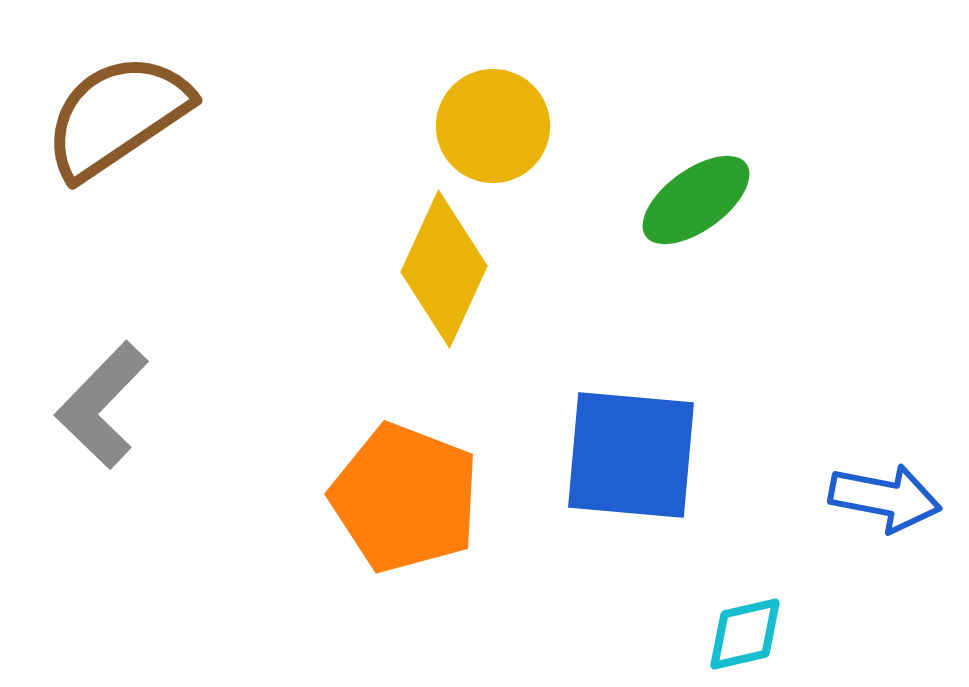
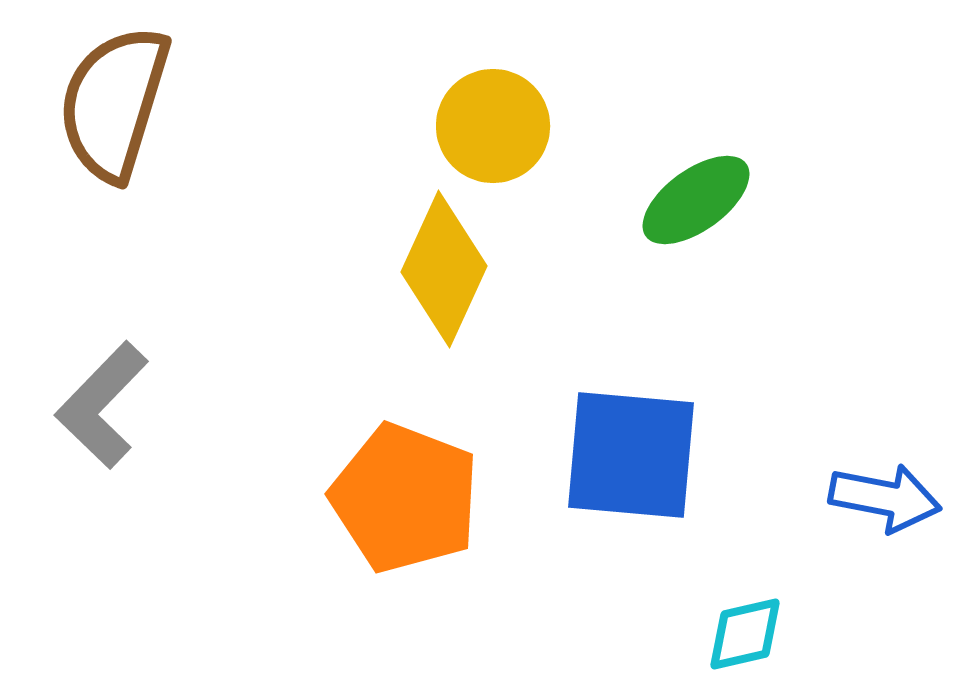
brown semicircle: moved 3 px left, 13 px up; rotated 39 degrees counterclockwise
